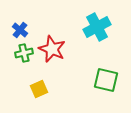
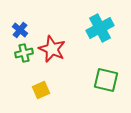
cyan cross: moved 3 px right, 1 px down
yellow square: moved 2 px right, 1 px down
